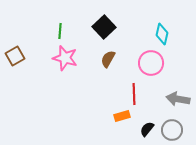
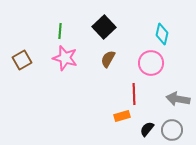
brown square: moved 7 px right, 4 px down
